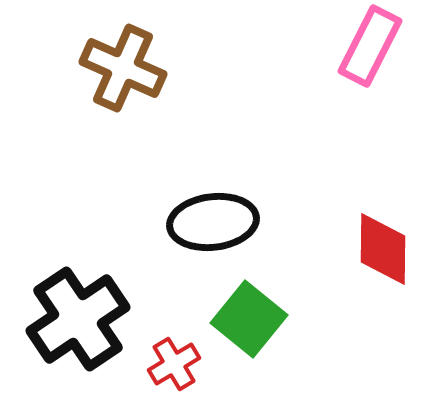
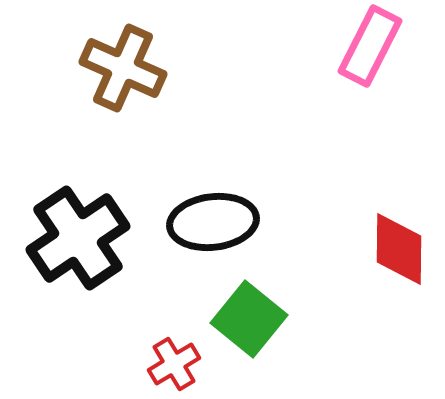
red diamond: moved 16 px right
black cross: moved 81 px up
